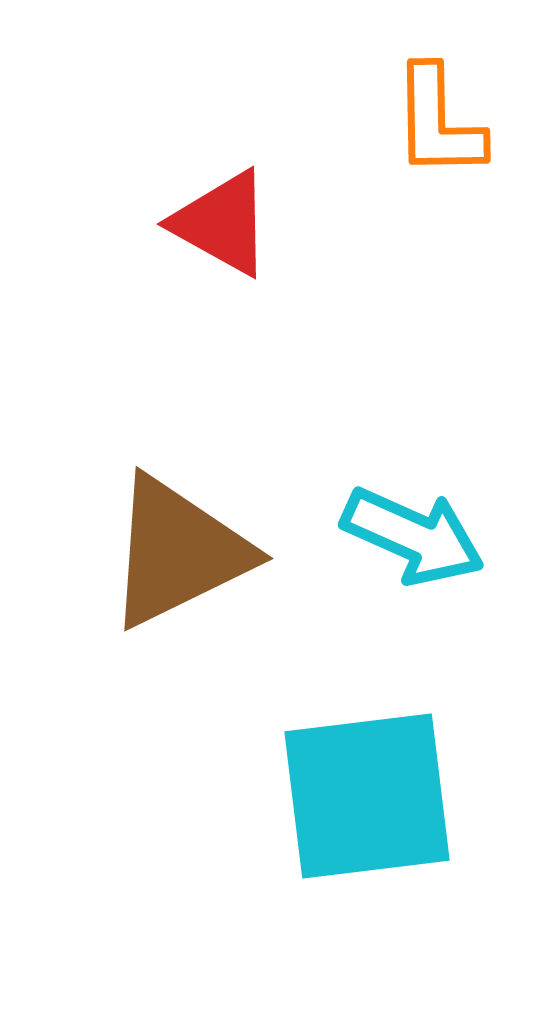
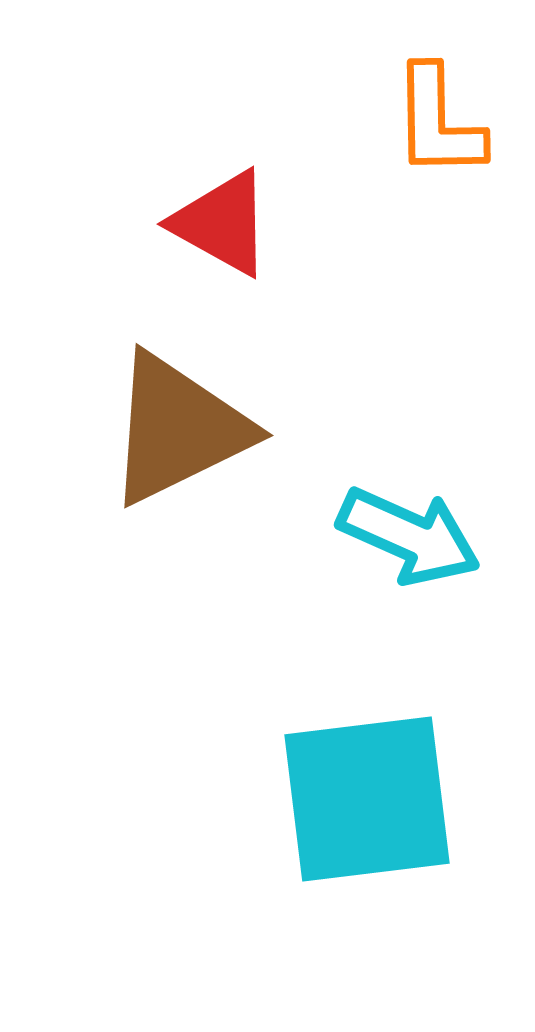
cyan arrow: moved 4 px left
brown triangle: moved 123 px up
cyan square: moved 3 px down
